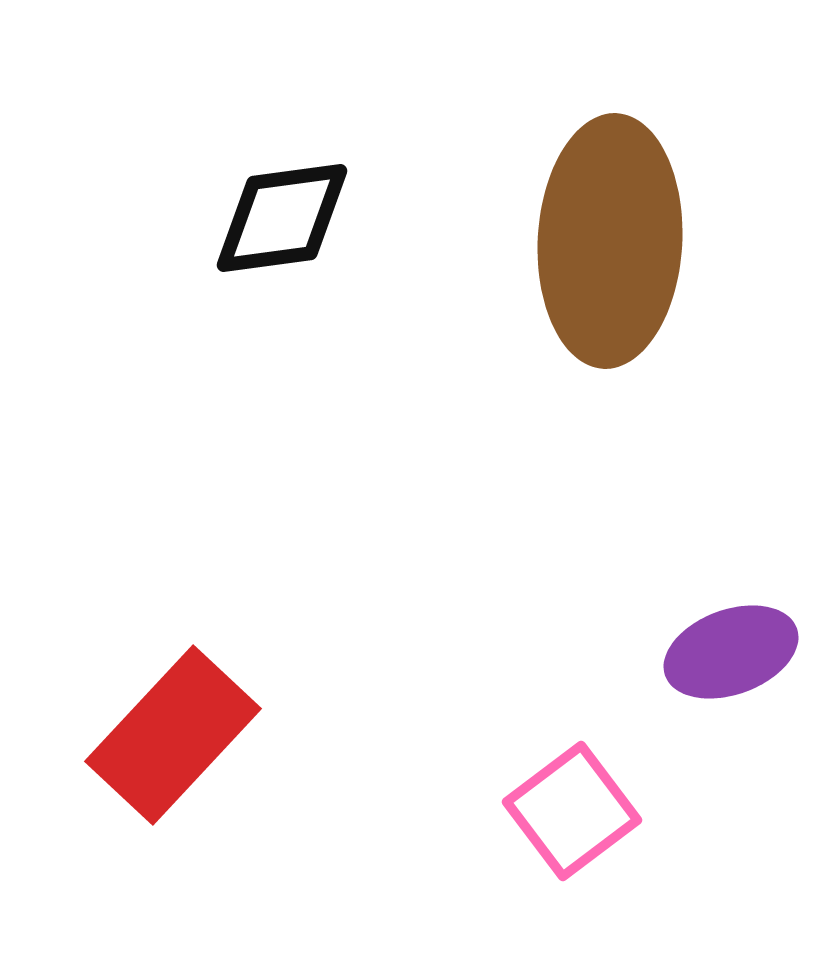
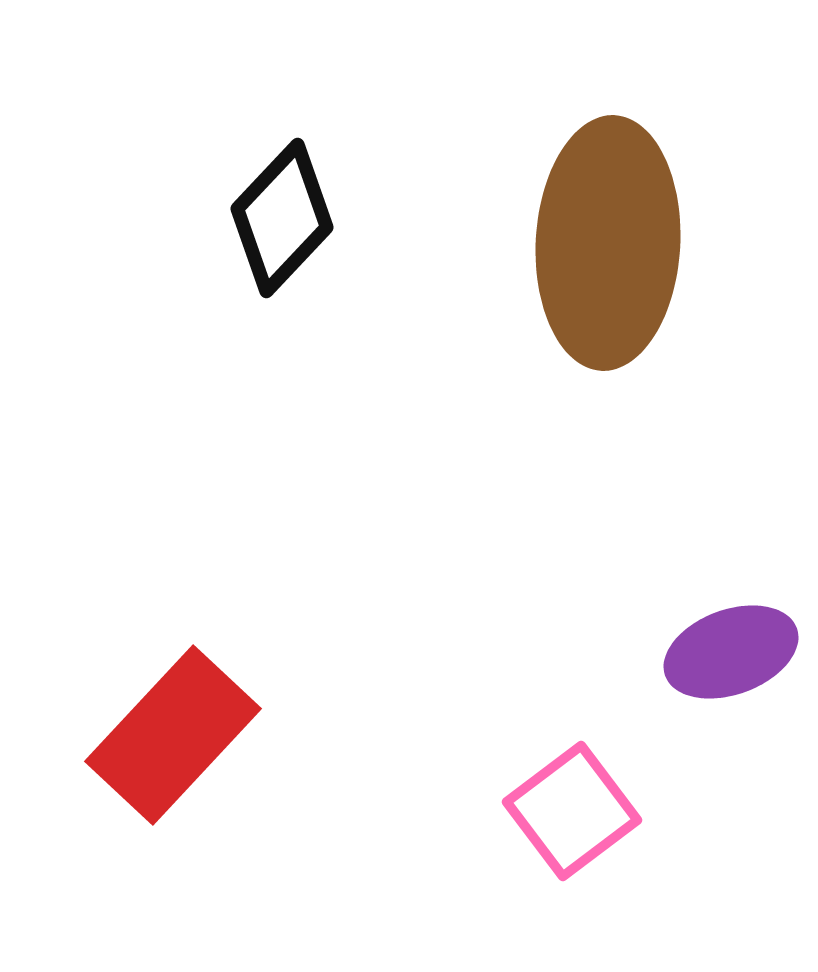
black diamond: rotated 39 degrees counterclockwise
brown ellipse: moved 2 px left, 2 px down
